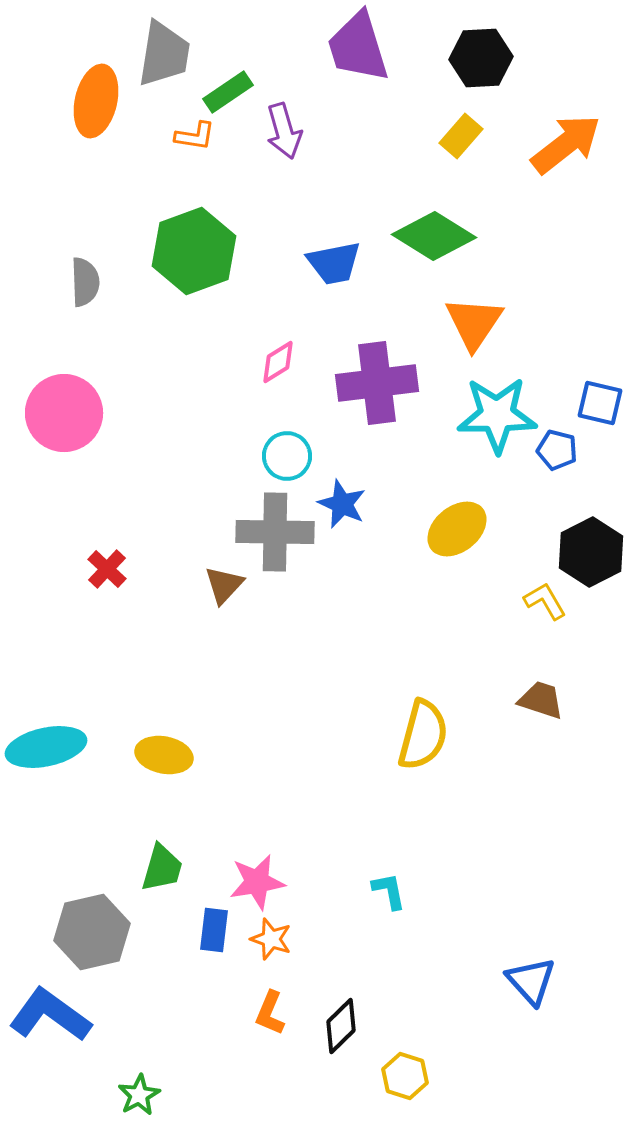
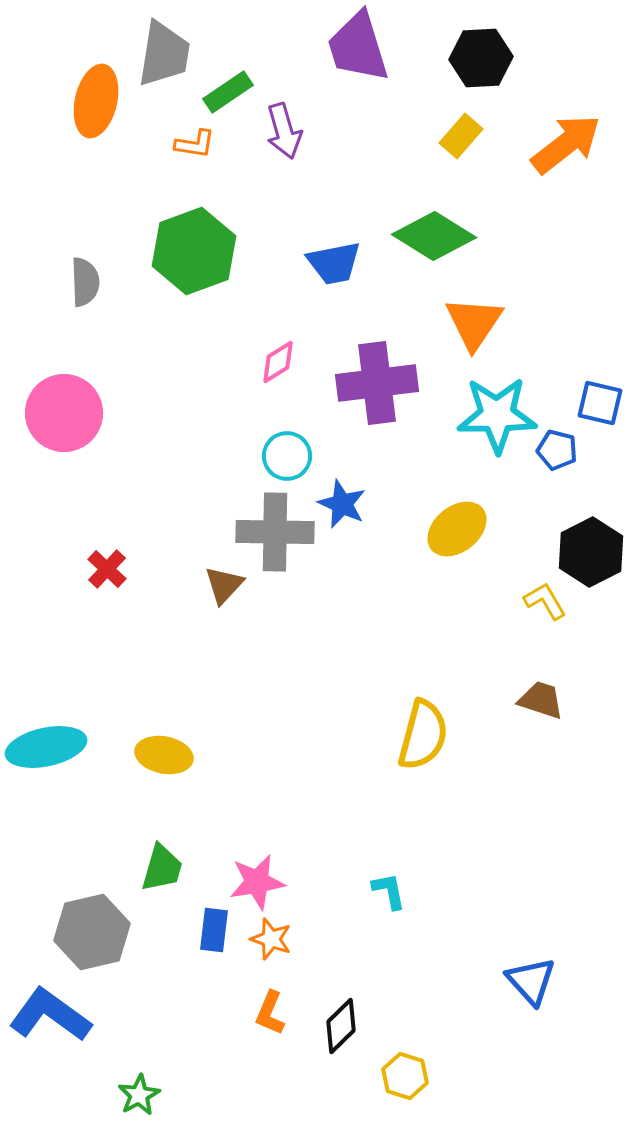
orange L-shape at (195, 136): moved 8 px down
